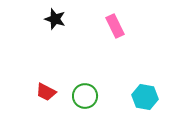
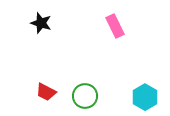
black star: moved 14 px left, 4 px down
cyan hexagon: rotated 20 degrees clockwise
